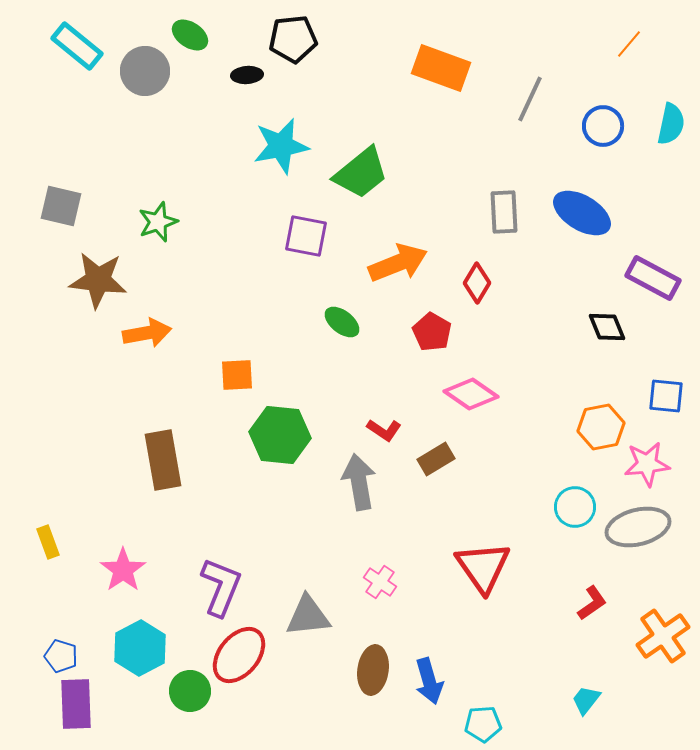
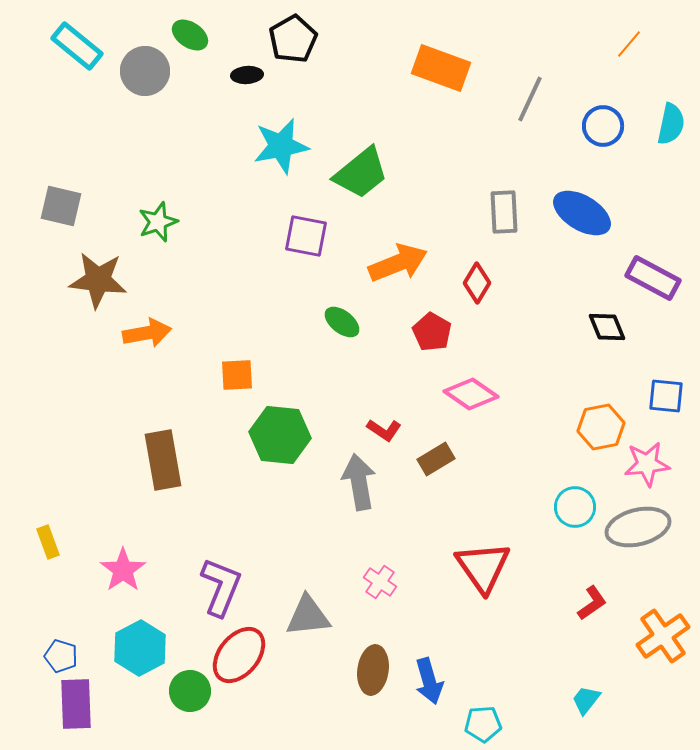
black pentagon at (293, 39): rotated 24 degrees counterclockwise
